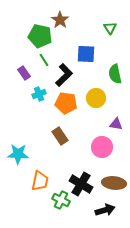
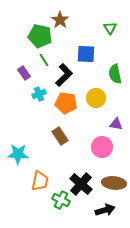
black cross: rotated 10 degrees clockwise
